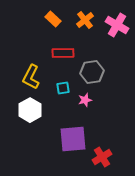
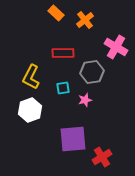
orange rectangle: moved 3 px right, 6 px up
pink cross: moved 1 px left, 22 px down
white hexagon: rotated 10 degrees clockwise
